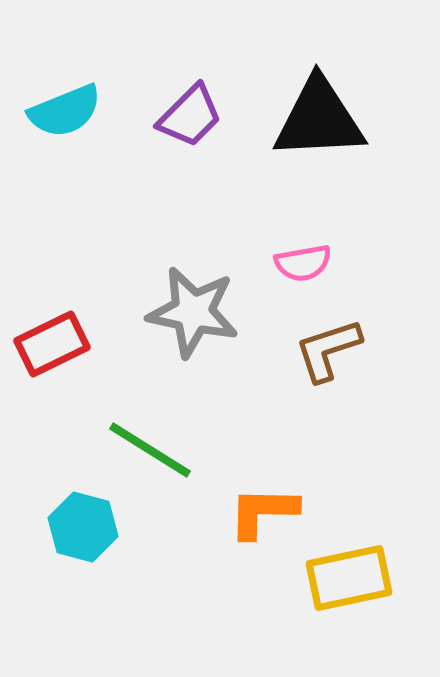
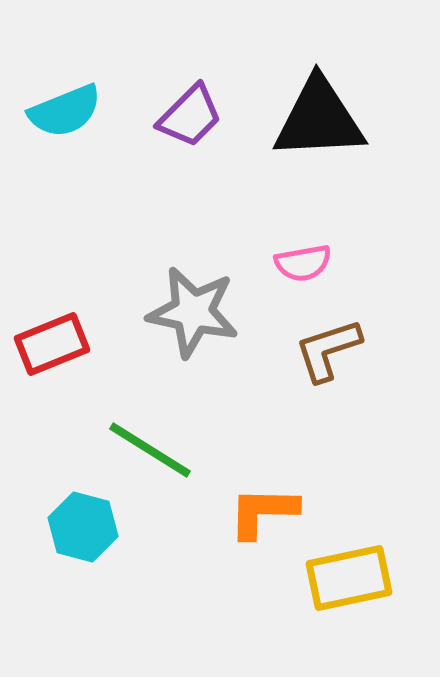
red rectangle: rotated 4 degrees clockwise
